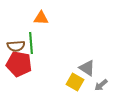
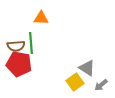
yellow square: rotated 24 degrees clockwise
